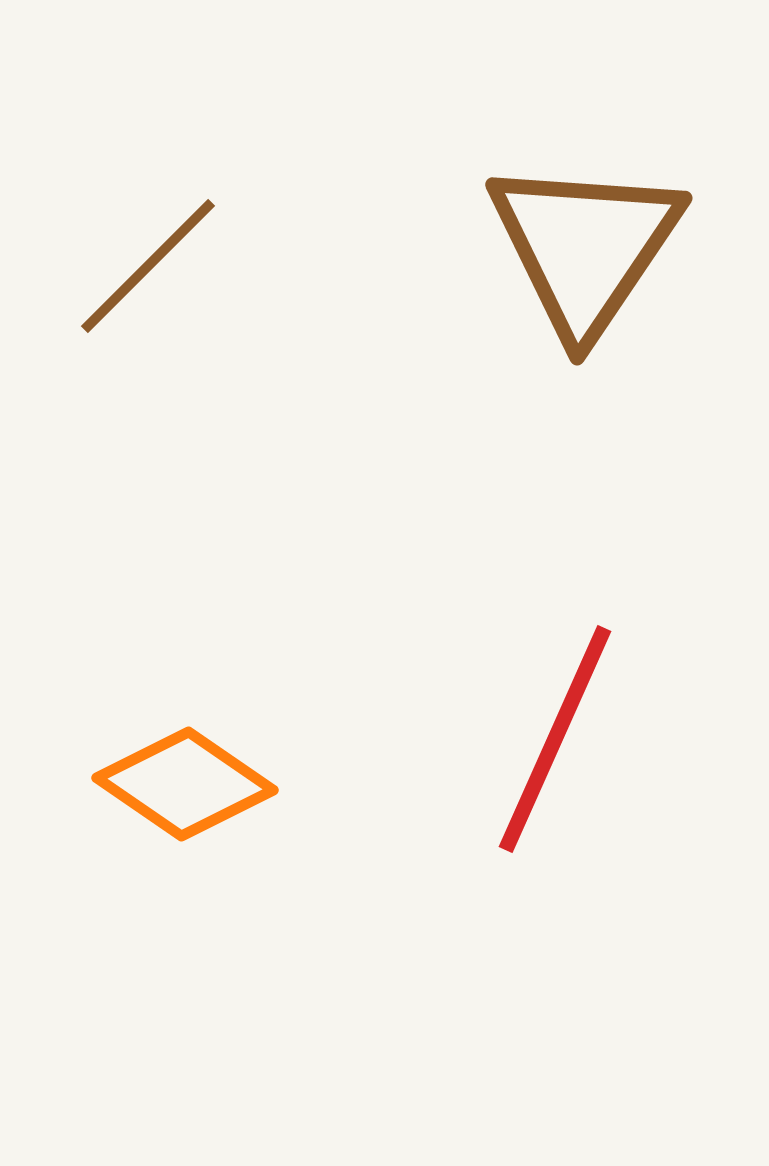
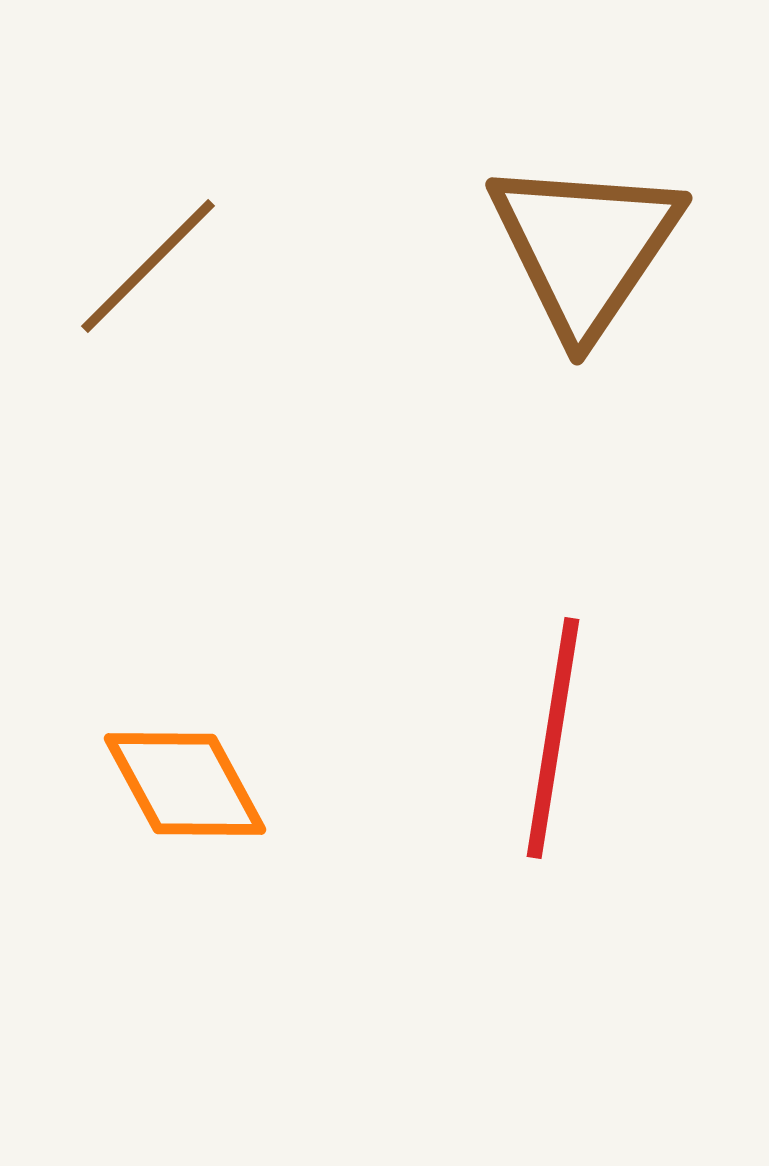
red line: moved 2 px left, 1 px up; rotated 15 degrees counterclockwise
orange diamond: rotated 27 degrees clockwise
